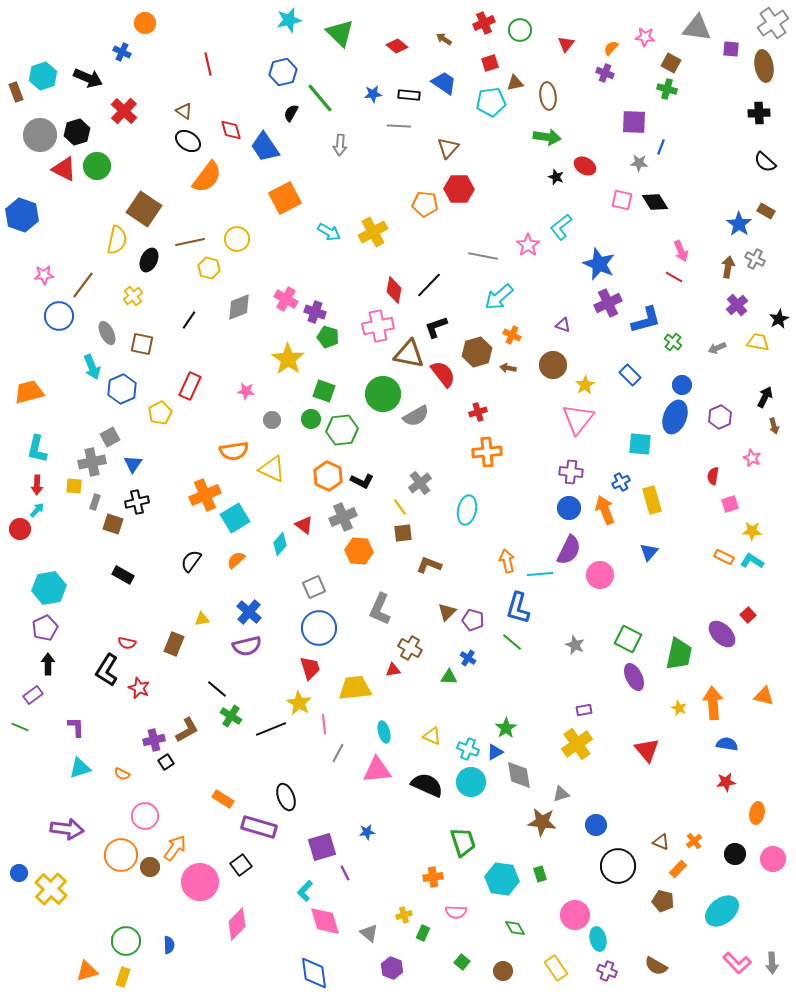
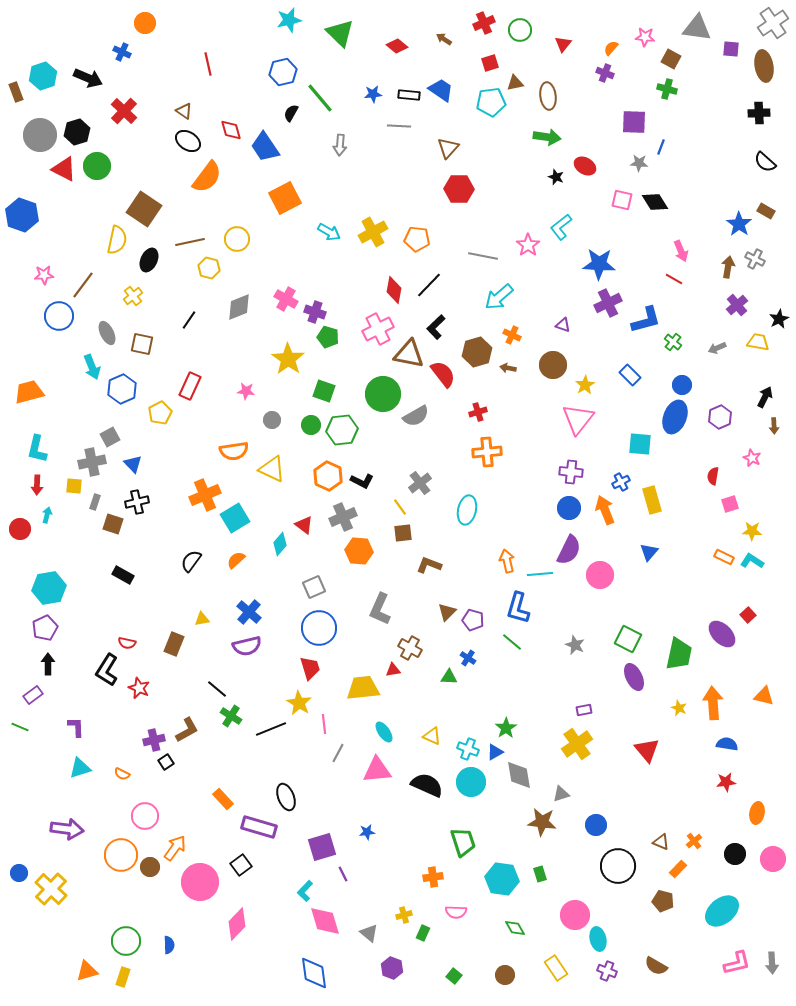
red triangle at (566, 44): moved 3 px left
brown square at (671, 63): moved 4 px up
blue trapezoid at (444, 83): moved 3 px left, 7 px down
orange pentagon at (425, 204): moved 8 px left, 35 px down
blue star at (599, 264): rotated 20 degrees counterclockwise
red line at (674, 277): moved 2 px down
pink cross at (378, 326): moved 3 px down; rotated 16 degrees counterclockwise
black L-shape at (436, 327): rotated 25 degrees counterclockwise
green circle at (311, 419): moved 6 px down
brown arrow at (774, 426): rotated 14 degrees clockwise
blue triangle at (133, 464): rotated 18 degrees counterclockwise
cyan arrow at (37, 510): moved 10 px right, 5 px down; rotated 28 degrees counterclockwise
yellow trapezoid at (355, 688): moved 8 px right
cyan ellipse at (384, 732): rotated 20 degrees counterclockwise
orange rectangle at (223, 799): rotated 15 degrees clockwise
purple line at (345, 873): moved 2 px left, 1 px down
green square at (462, 962): moved 8 px left, 14 px down
pink L-shape at (737, 963): rotated 60 degrees counterclockwise
brown circle at (503, 971): moved 2 px right, 4 px down
